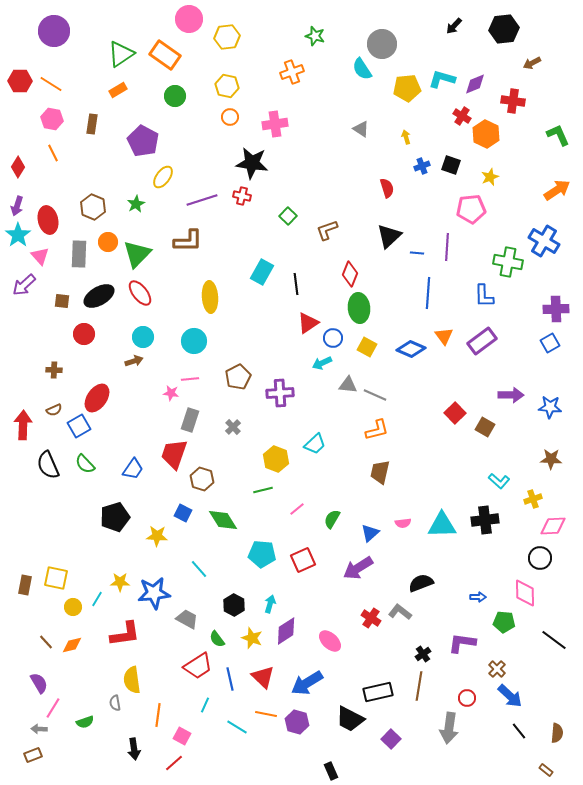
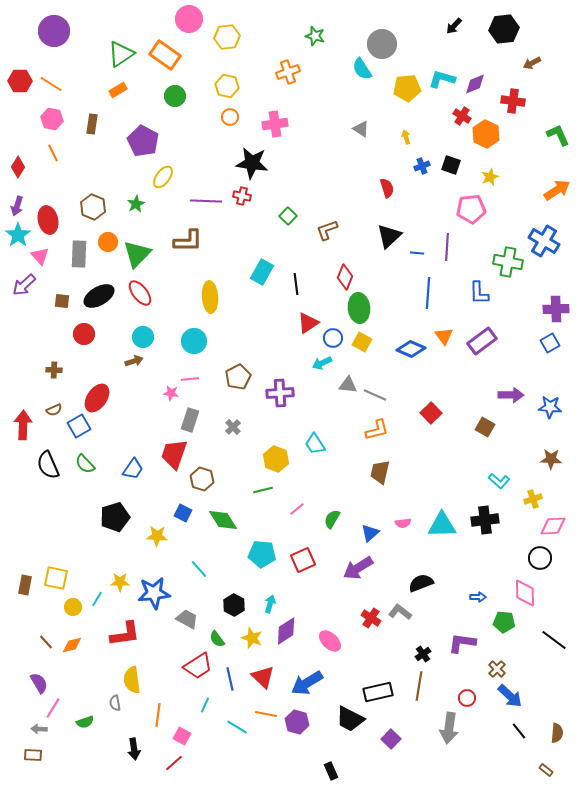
orange cross at (292, 72): moved 4 px left
purple line at (202, 200): moved 4 px right, 1 px down; rotated 20 degrees clockwise
red diamond at (350, 274): moved 5 px left, 3 px down
blue L-shape at (484, 296): moved 5 px left, 3 px up
yellow square at (367, 347): moved 5 px left, 5 px up
red square at (455, 413): moved 24 px left
cyan trapezoid at (315, 444): rotated 100 degrees clockwise
brown rectangle at (33, 755): rotated 24 degrees clockwise
